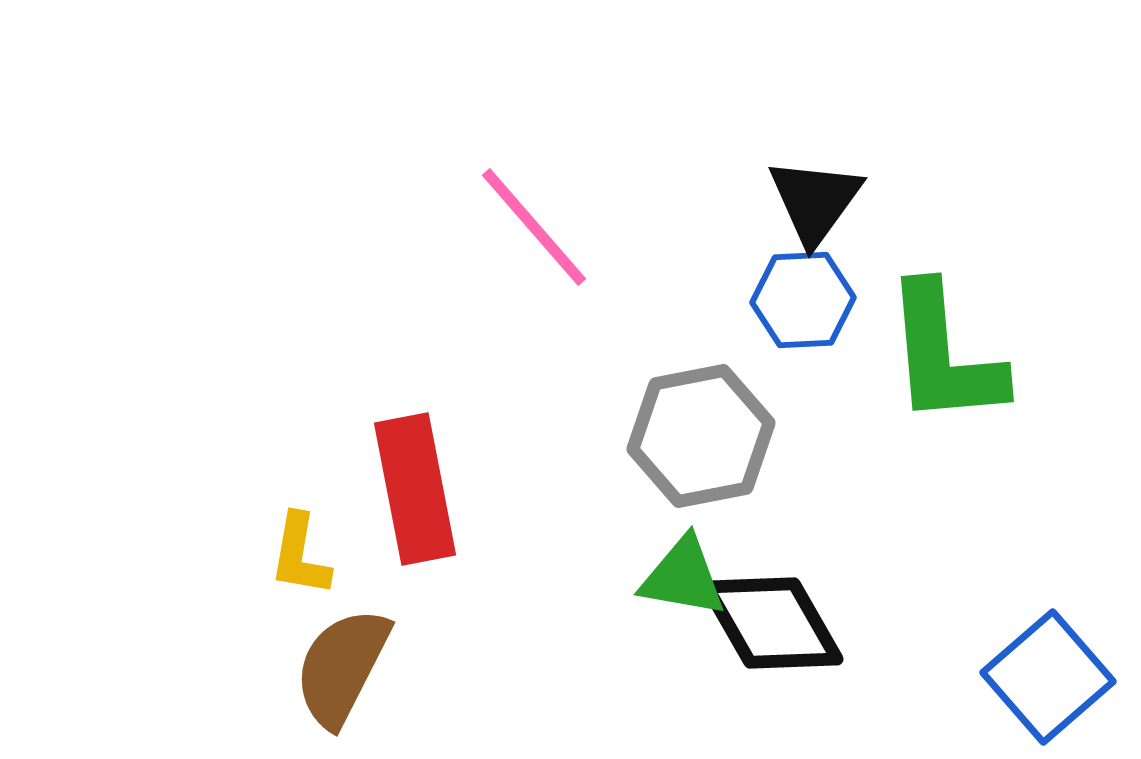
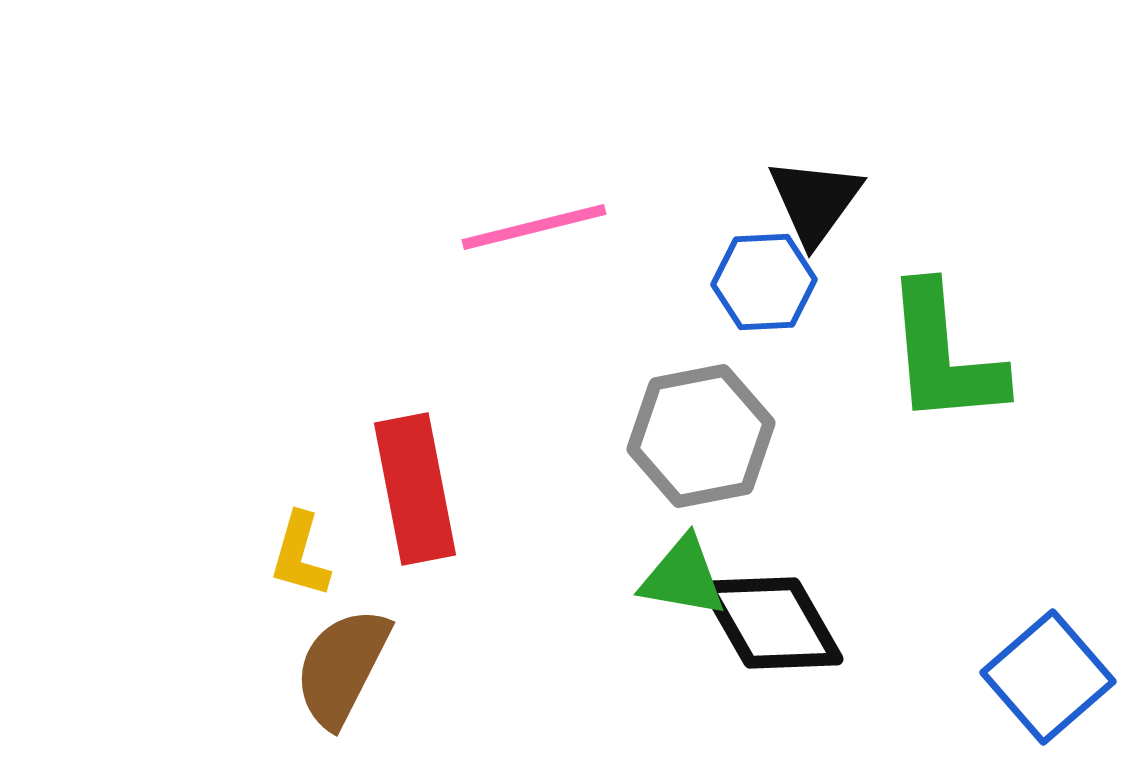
pink line: rotated 63 degrees counterclockwise
blue hexagon: moved 39 px left, 18 px up
yellow L-shape: rotated 6 degrees clockwise
